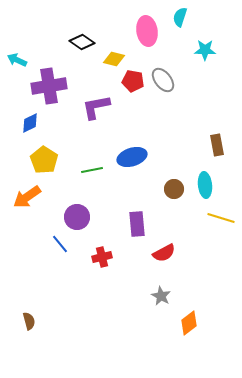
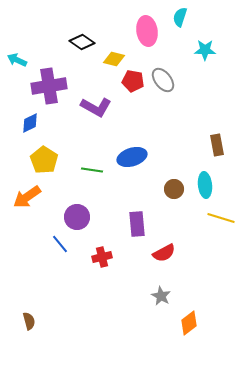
purple L-shape: rotated 140 degrees counterclockwise
green line: rotated 20 degrees clockwise
